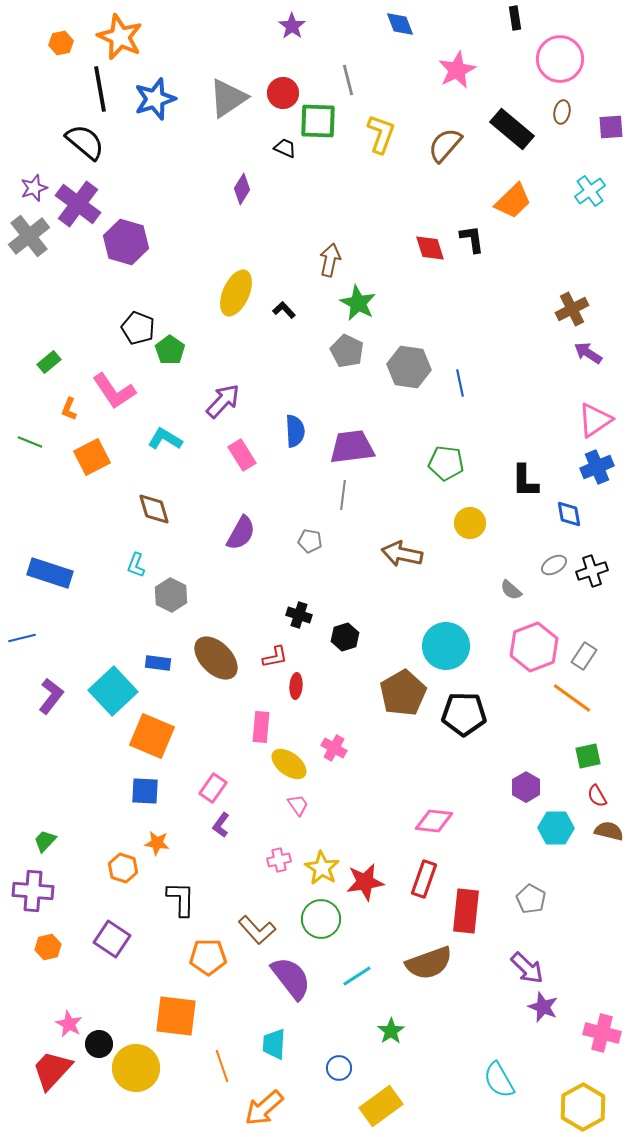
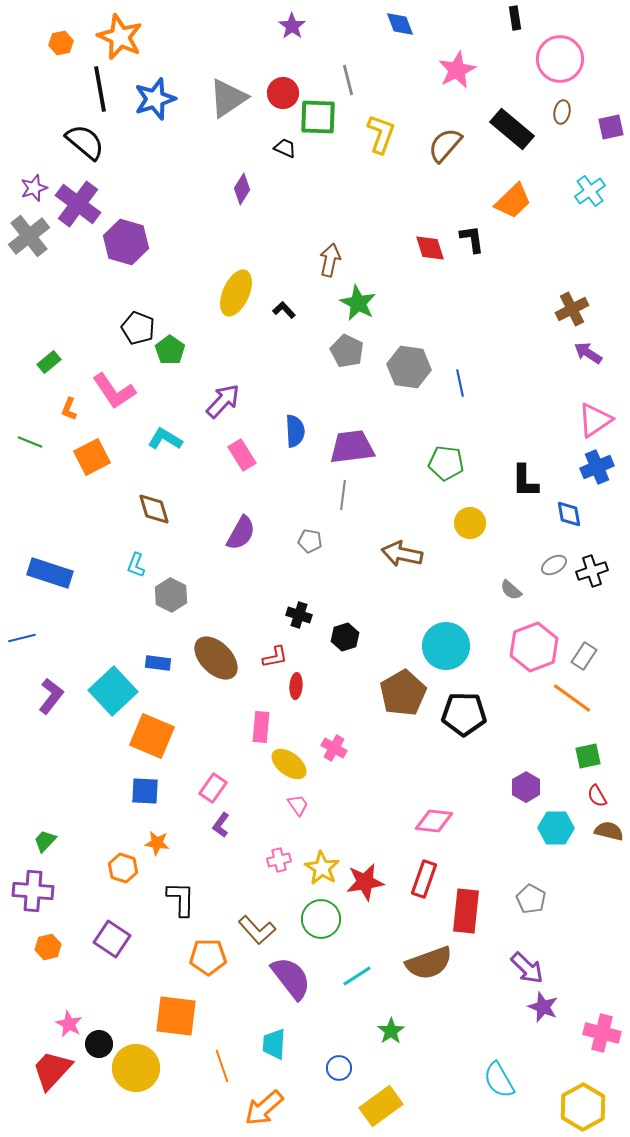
green square at (318, 121): moved 4 px up
purple square at (611, 127): rotated 8 degrees counterclockwise
